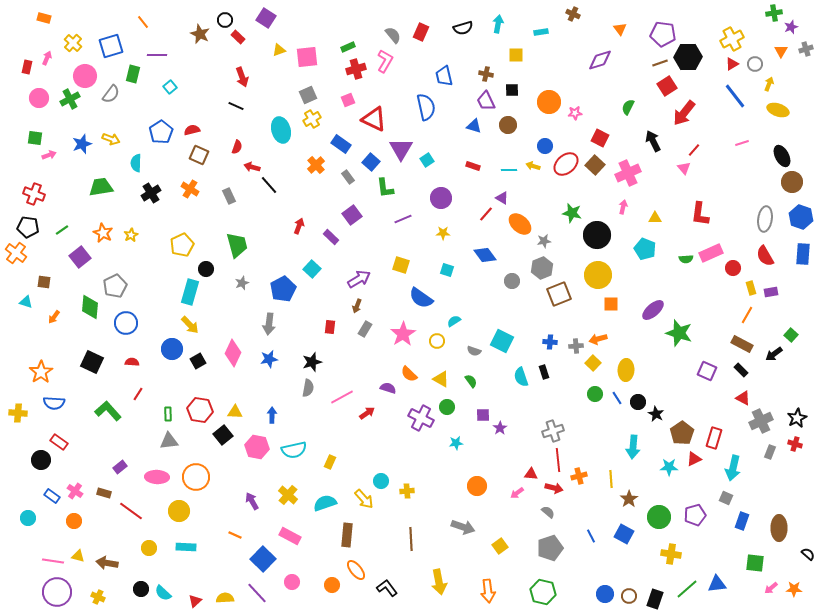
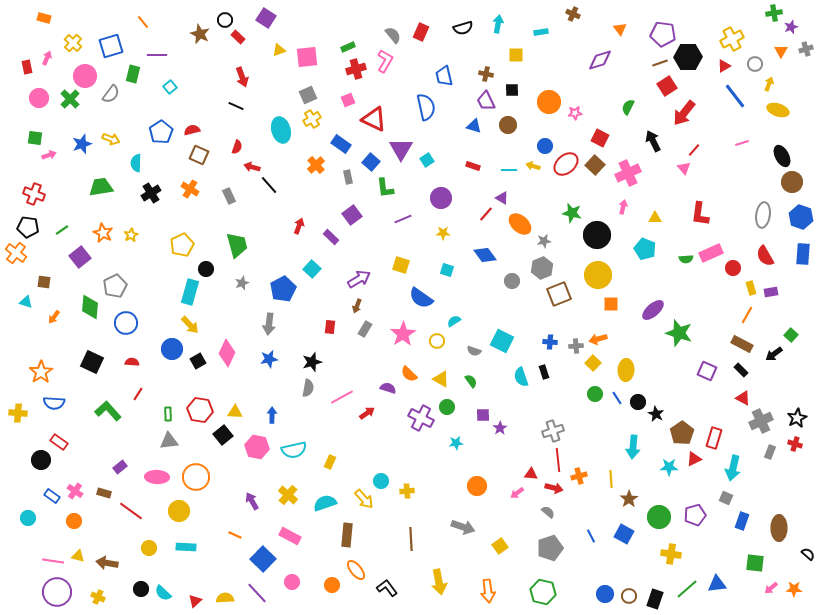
red triangle at (732, 64): moved 8 px left, 2 px down
red rectangle at (27, 67): rotated 24 degrees counterclockwise
green cross at (70, 99): rotated 18 degrees counterclockwise
gray rectangle at (348, 177): rotated 24 degrees clockwise
gray ellipse at (765, 219): moved 2 px left, 4 px up
pink diamond at (233, 353): moved 6 px left
